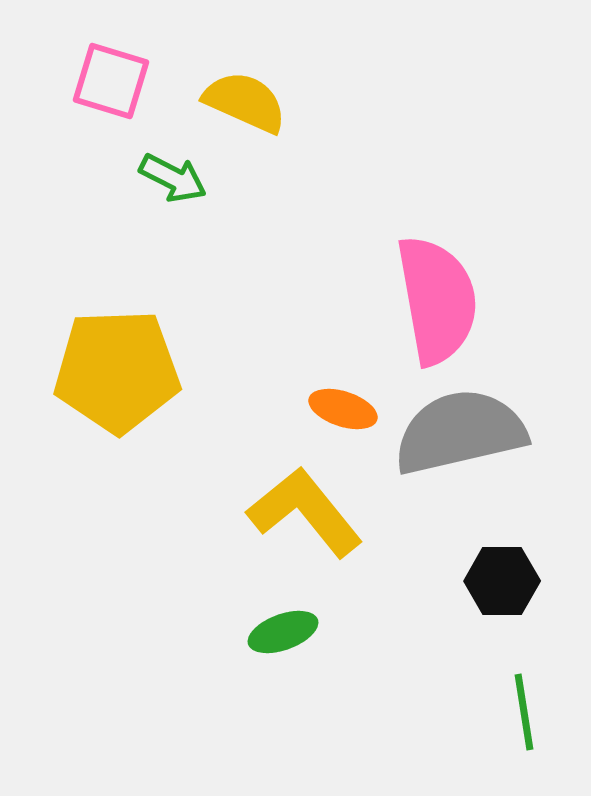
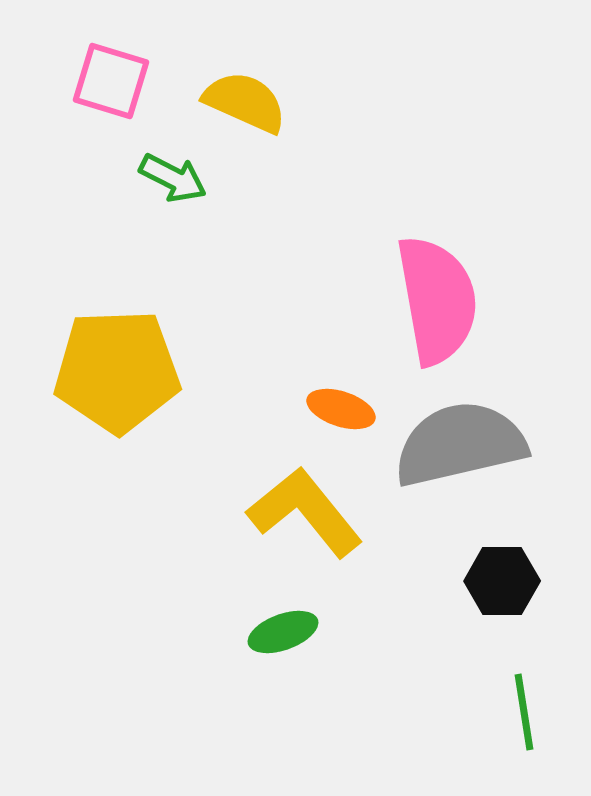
orange ellipse: moved 2 px left
gray semicircle: moved 12 px down
